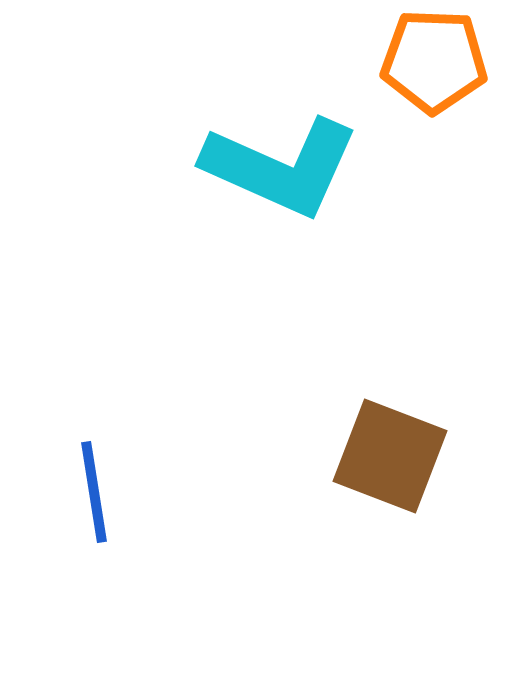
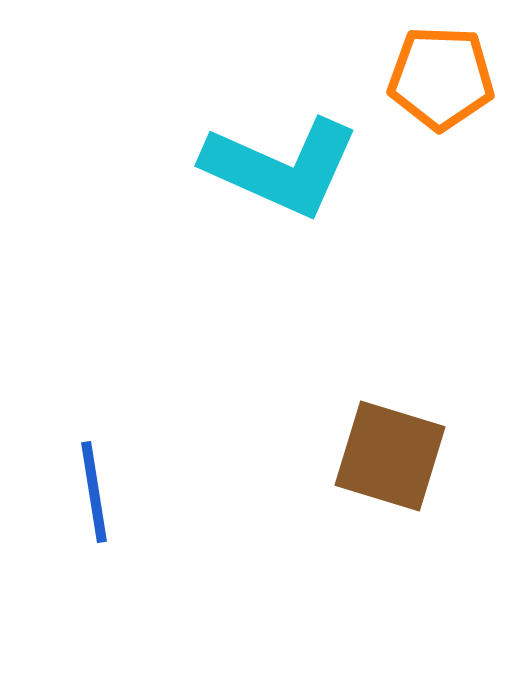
orange pentagon: moved 7 px right, 17 px down
brown square: rotated 4 degrees counterclockwise
